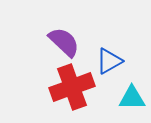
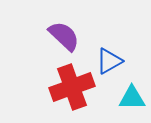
purple semicircle: moved 6 px up
